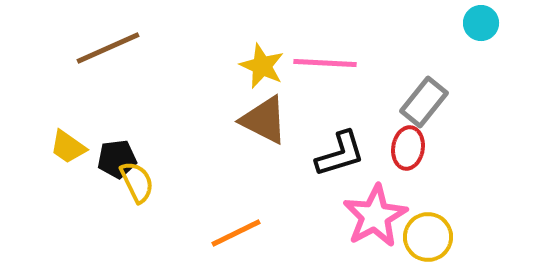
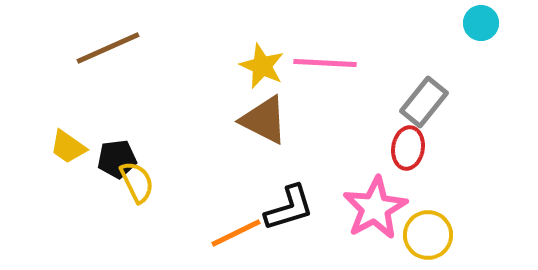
black L-shape: moved 51 px left, 54 px down
pink star: moved 8 px up
yellow circle: moved 2 px up
